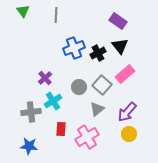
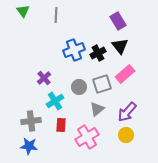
purple rectangle: rotated 24 degrees clockwise
blue cross: moved 2 px down
purple cross: moved 1 px left
gray square: moved 1 px up; rotated 30 degrees clockwise
cyan cross: moved 2 px right
gray cross: moved 9 px down
red rectangle: moved 4 px up
yellow circle: moved 3 px left, 1 px down
